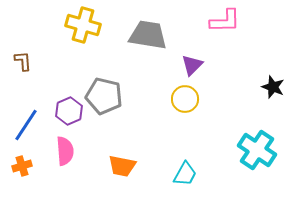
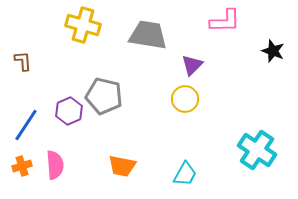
black star: moved 36 px up
pink semicircle: moved 10 px left, 14 px down
